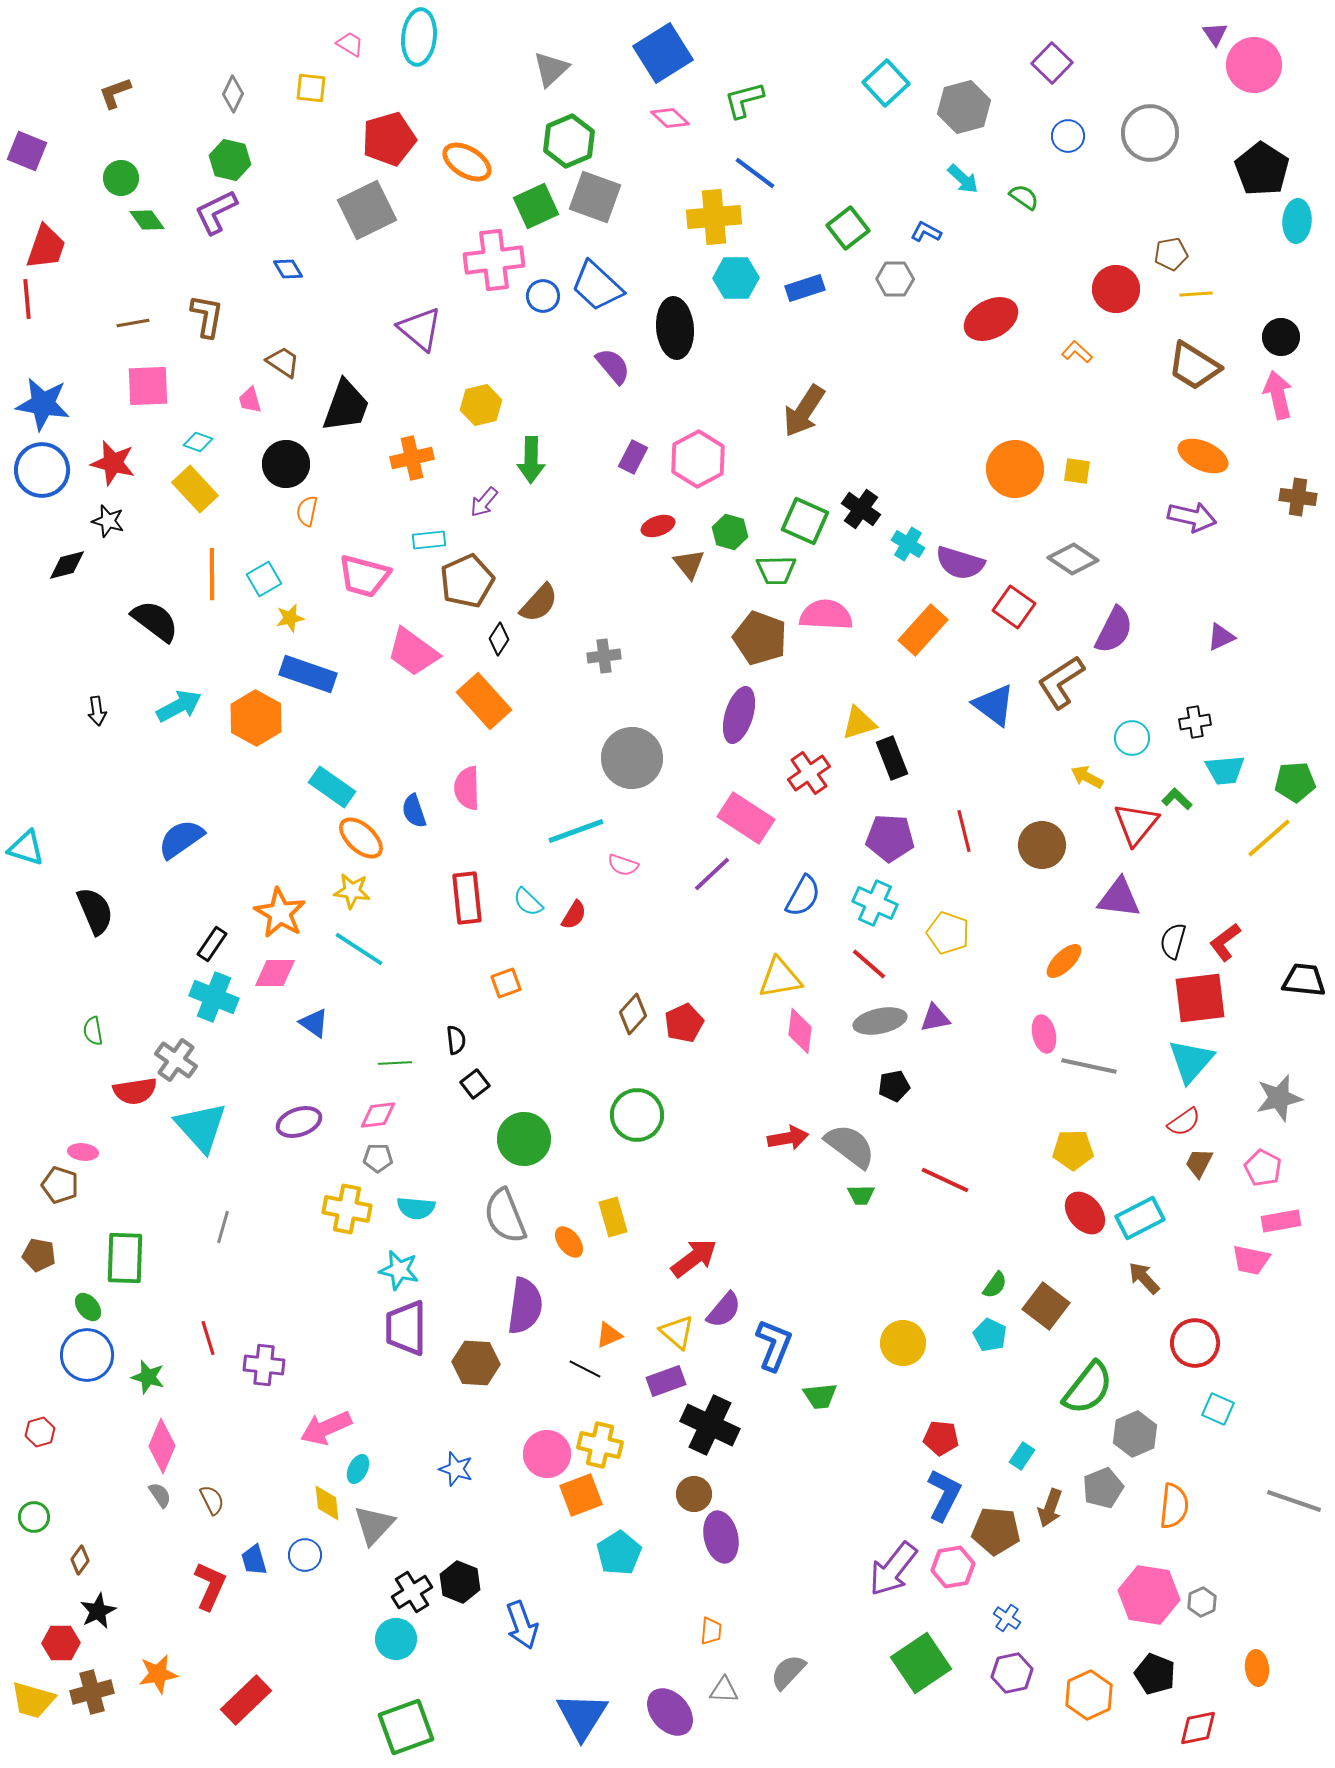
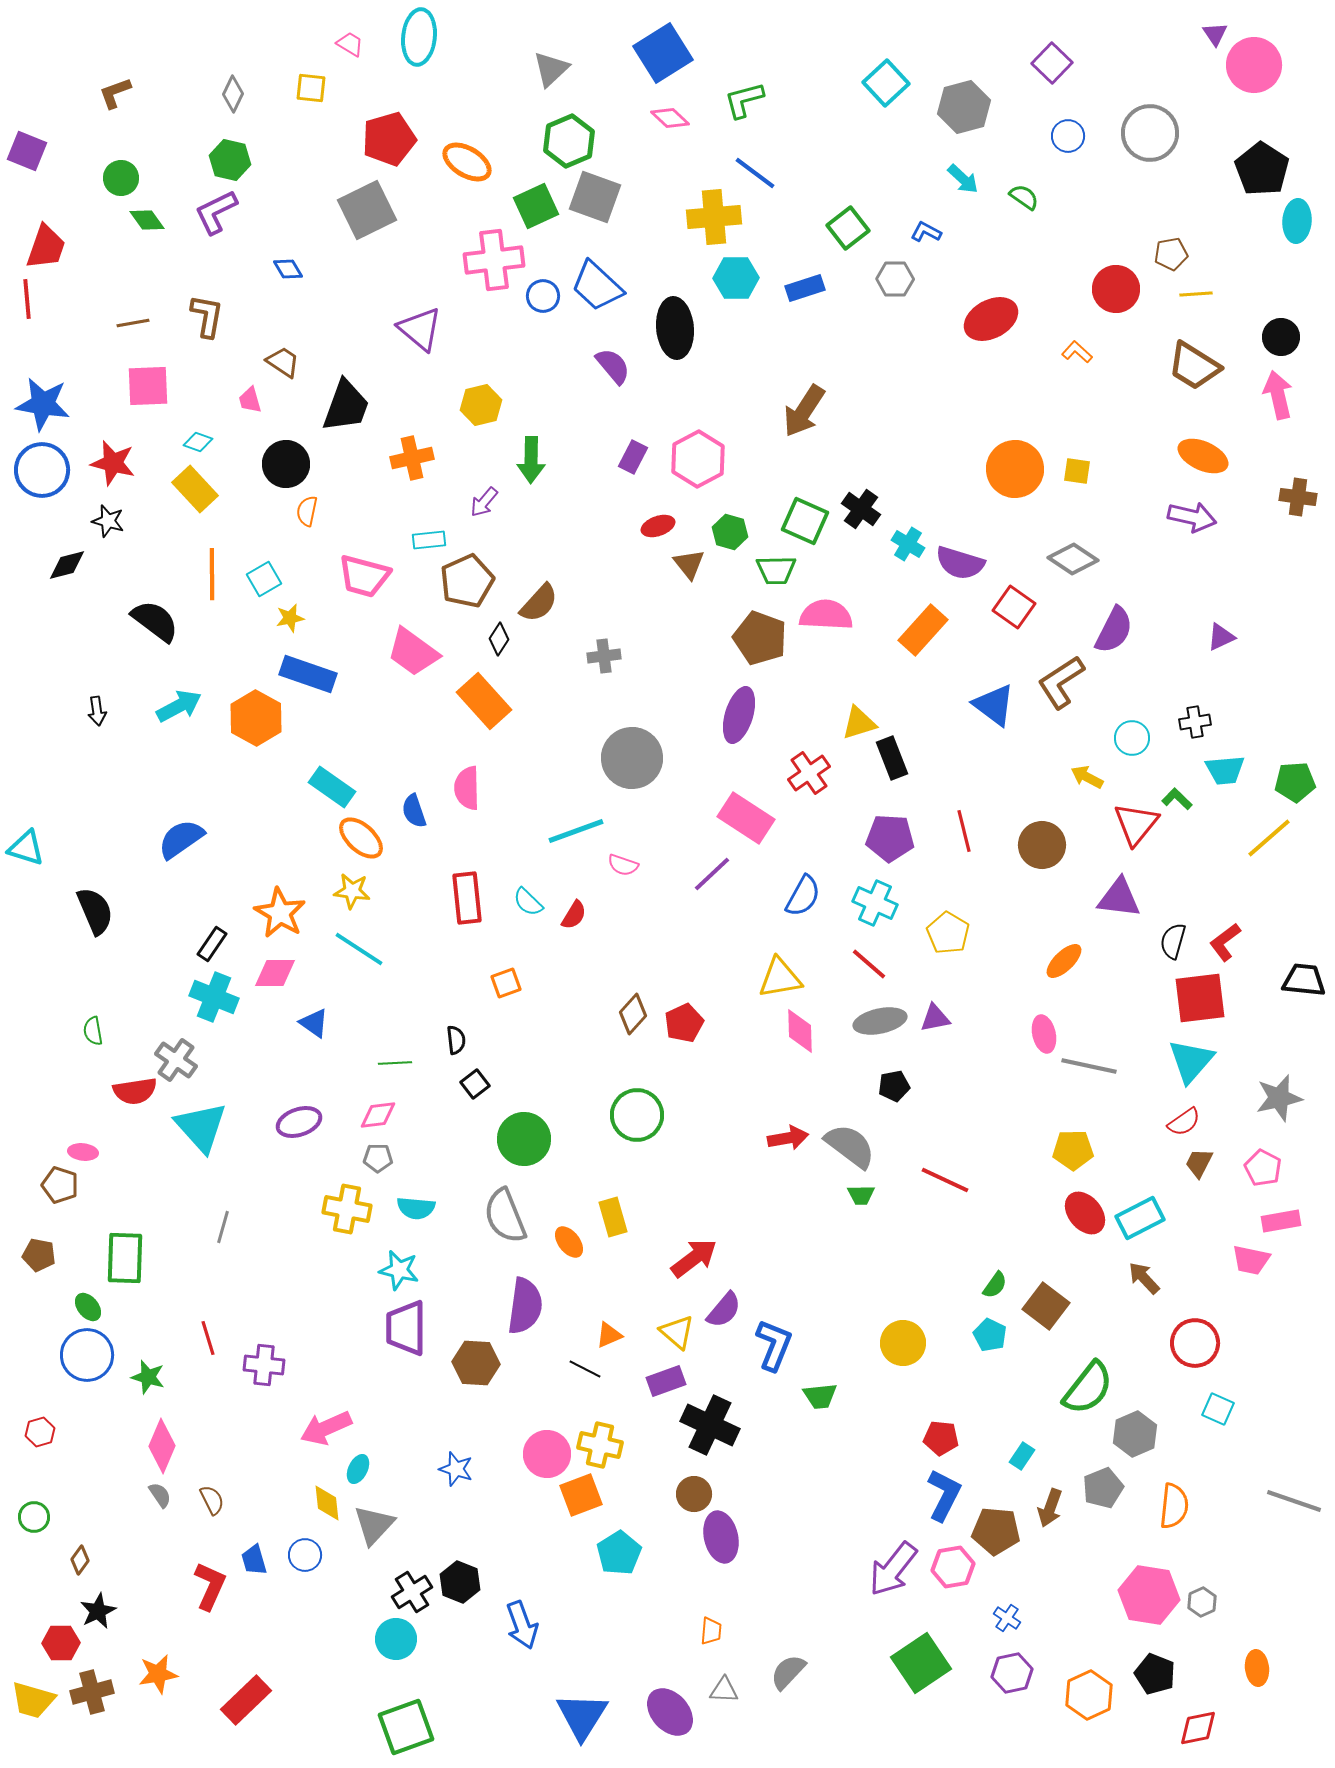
yellow pentagon at (948, 933): rotated 12 degrees clockwise
pink diamond at (800, 1031): rotated 9 degrees counterclockwise
